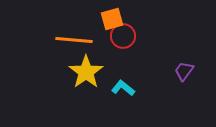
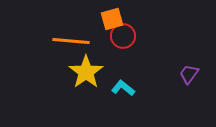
orange line: moved 3 px left, 1 px down
purple trapezoid: moved 5 px right, 3 px down
